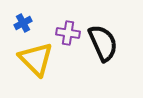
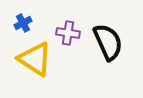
black semicircle: moved 5 px right, 1 px up
yellow triangle: moved 1 px left; rotated 12 degrees counterclockwise
